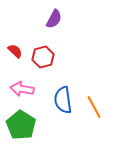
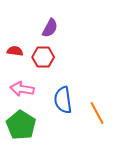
purple semicircle: moved 4 px left, 9 px down
red semicircle: rotated 35 degrees counterclockwise
red hexagon: rotated 15 degrees clockwise
orange line: moved 3 px right, 6 px down
